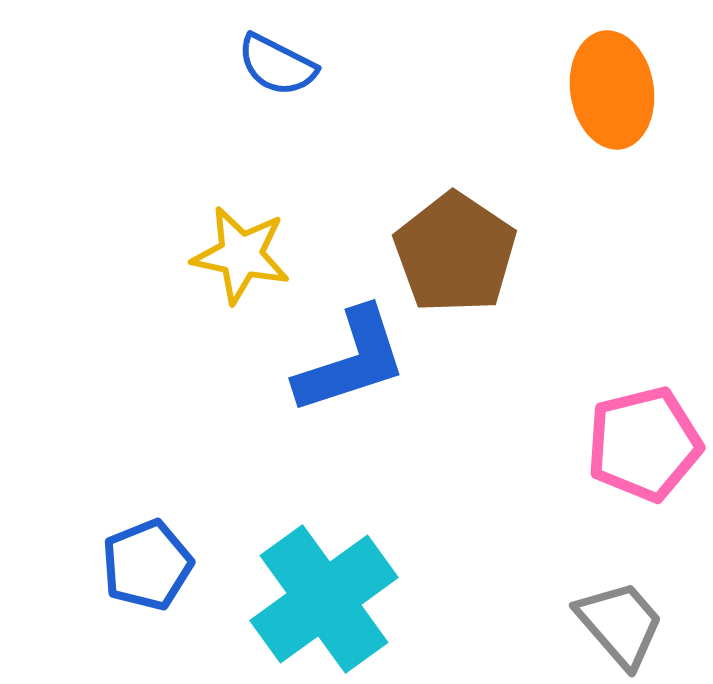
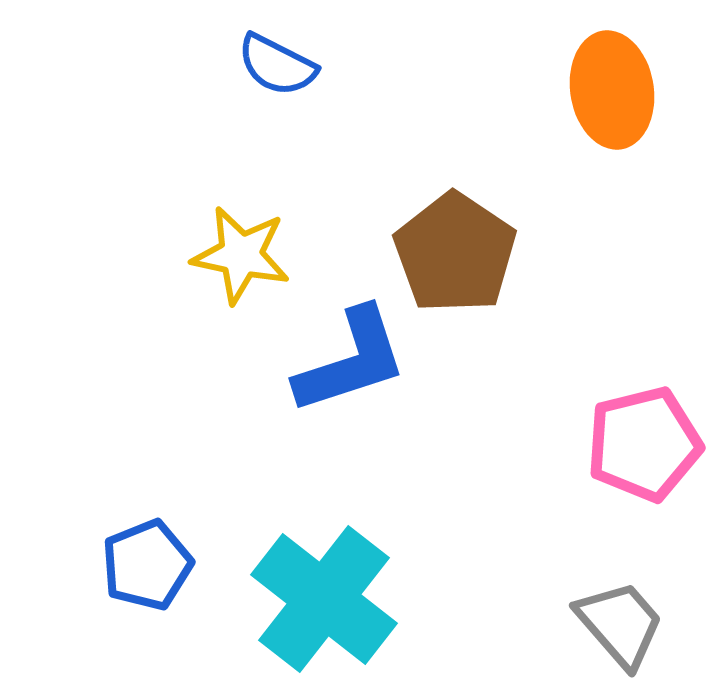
cyan cross: rotated 16 degrees counterclockwise
